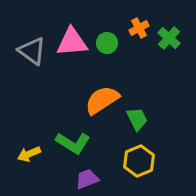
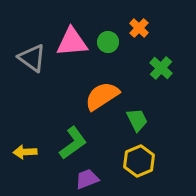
orange cross: rotated 18 degrees counterclockwise
green cross: moved 8 px left, 30 px down
green circle: moved 1 px right, 1 px up
gray triangle: moved 7 px down
orange semicircle: moved 4 px up
green trapezoid: moved 1 px down
green L-shape: rotated 68 degrees counterclockwise
yellow arrow: moved 4 px left, 2 px up; rotated 20 degrees clockwise
